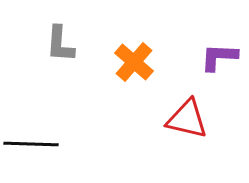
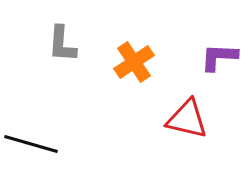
gray L-shape: moved 2 px right
orange cross: rotated 15 degrees clockwise
black line: rotated 14 degrees clockwise
